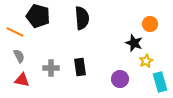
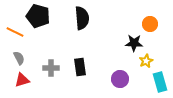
black star: rotated 18 degrees counterclockwise
gray semicircle: moved 2 px down
red triangle: rotated 28 degrees counterclockwise
